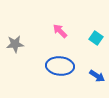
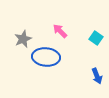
gray star: moved 8 px right, 5 px up; rotated 18 degrees counterclockwise
blue ellipse: moved 14 px left, 9 px up
blue arrow: rotated 35 degrees clockwise
